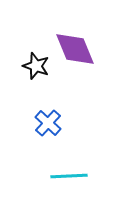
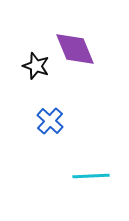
blue cross: moved 2 px right, 2 px up
cyan line: moved 22 px right
